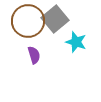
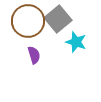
gray square: moved 3 px right
